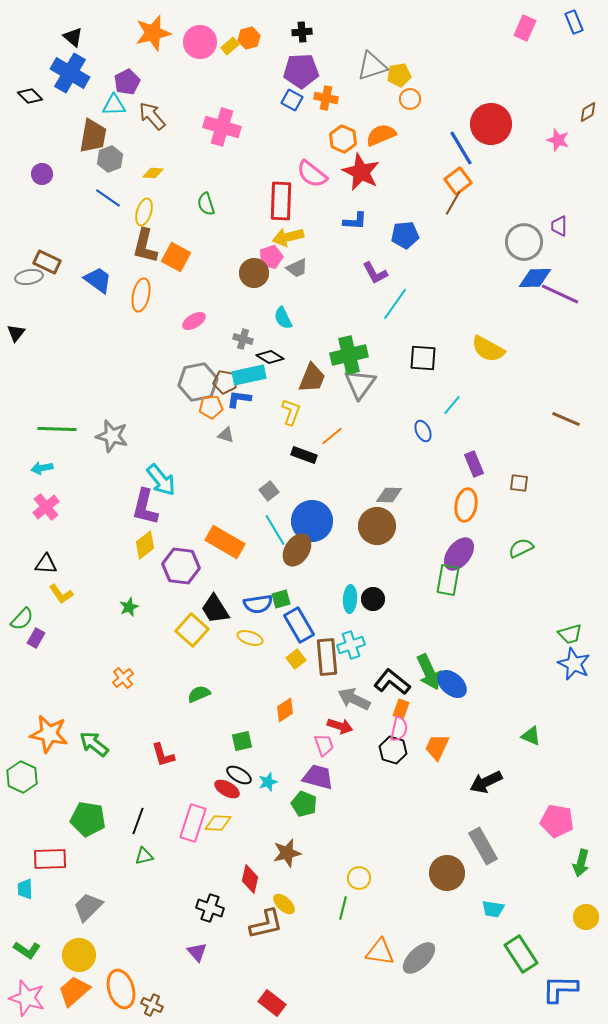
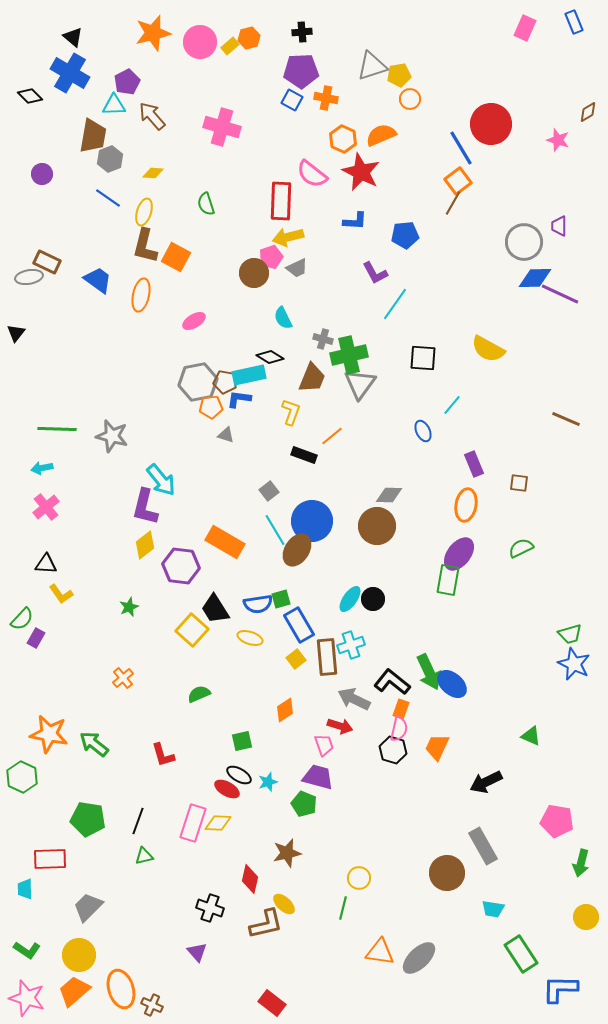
gray cross at (243, 339): moved 80 px right
cyan ellipse at (350, 599): rotated 32 degrees clockwise
